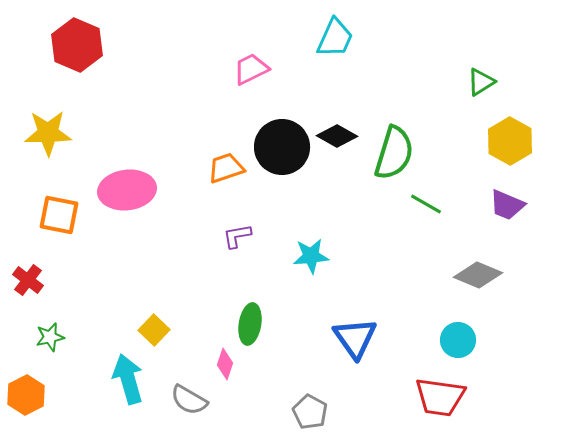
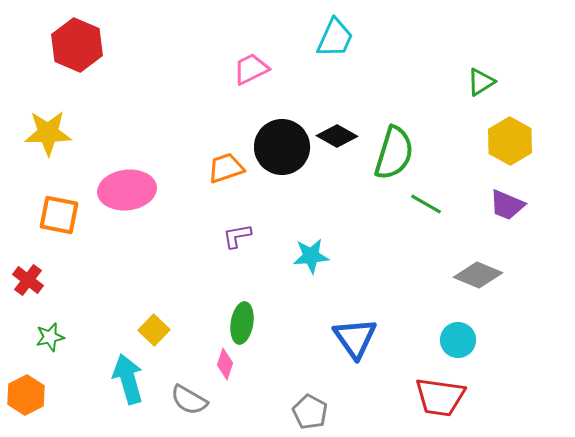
green ellipse: moved 8 px left, 1 px up
